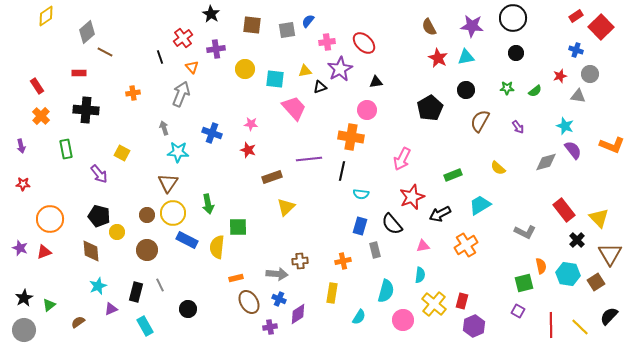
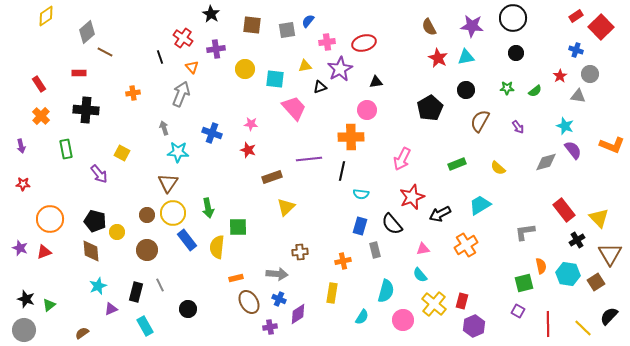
red cross at (183, 38): rotated 18 degrees counterclockwise
red ellipse at (364, 43): rotated 60 degrees counterclockwise
yellow triangle at (305, 71): moved 5 px up
red star at (560, 76): rotated 16 degrees counterclockwise
red rectangle at (37, 86): moved 2 px right, 2 px up
orange cross at (351, 137): rotated 10 degrees counterclockwise
green rectangle at (453, 175): moved 4 px right, 11 px up
green arrow at (208, 204): moved 4 px down
black pentagon at (99, 216): moved 4 px left, 5 px down
gray L-shape at (525, 232): rotated 145 degrees clockwise
blue rectangle at (187, 240): rotated 25 degrees clockwise
black cross at (577, 240): rotated 14 degrees clockwise
pink triangle at (423, 246): moved 3 px down
brown cross at (300, 261): moved 9 px up
cyan semicircle at (420, 275): rotated 133 degrees clockwise
black star at (24, 298): moved 2 px right, 1 px down; rotated 24 degrees counterclockwise
cyan semicircle at (359, 317): moved 3 px right
brown semicircle at (78, 322): moved 4 px right, 11 px down
red line at (551, 325): moved 3 px left, 1 px up
yellow line at (580, 327): moved 3 px right, 1 px down
